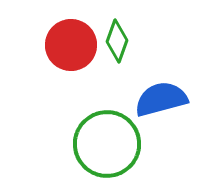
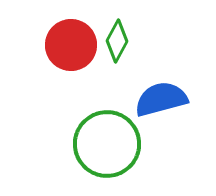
green diamond: rotated 9 degrees clockwise
